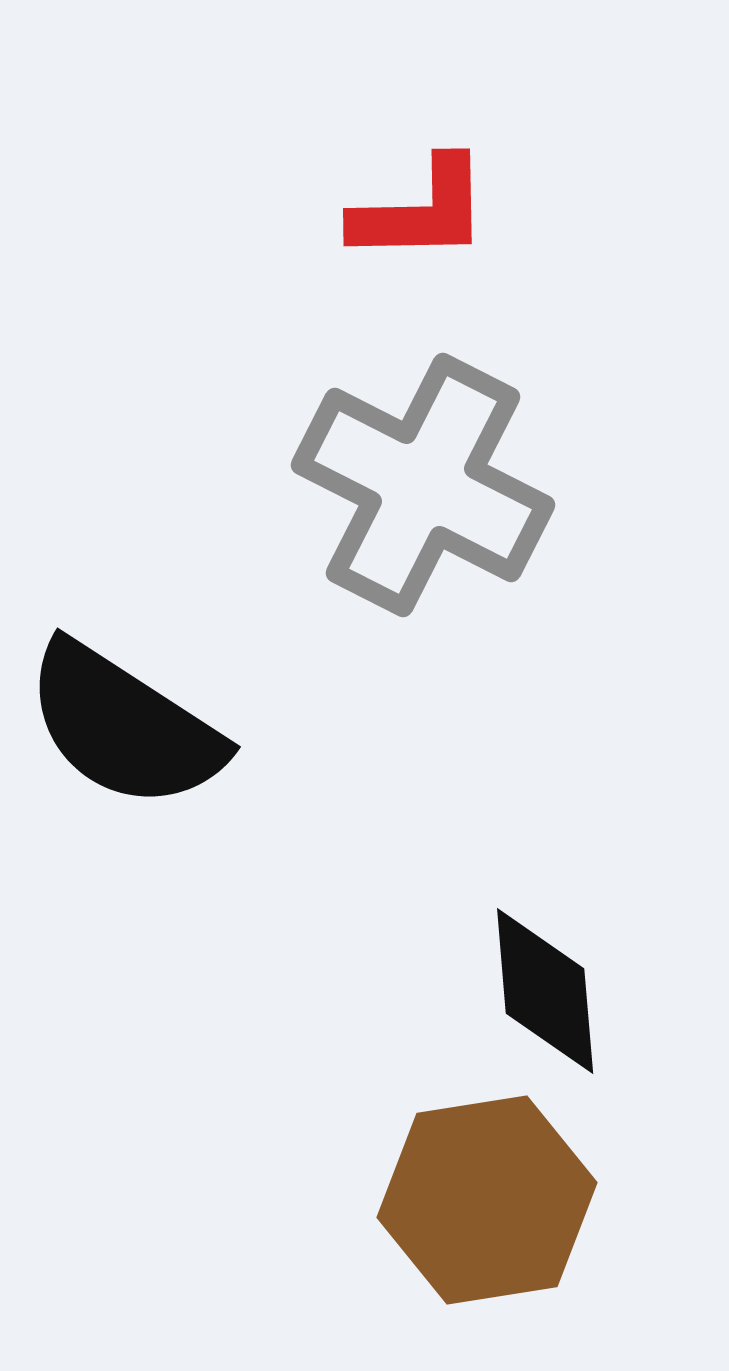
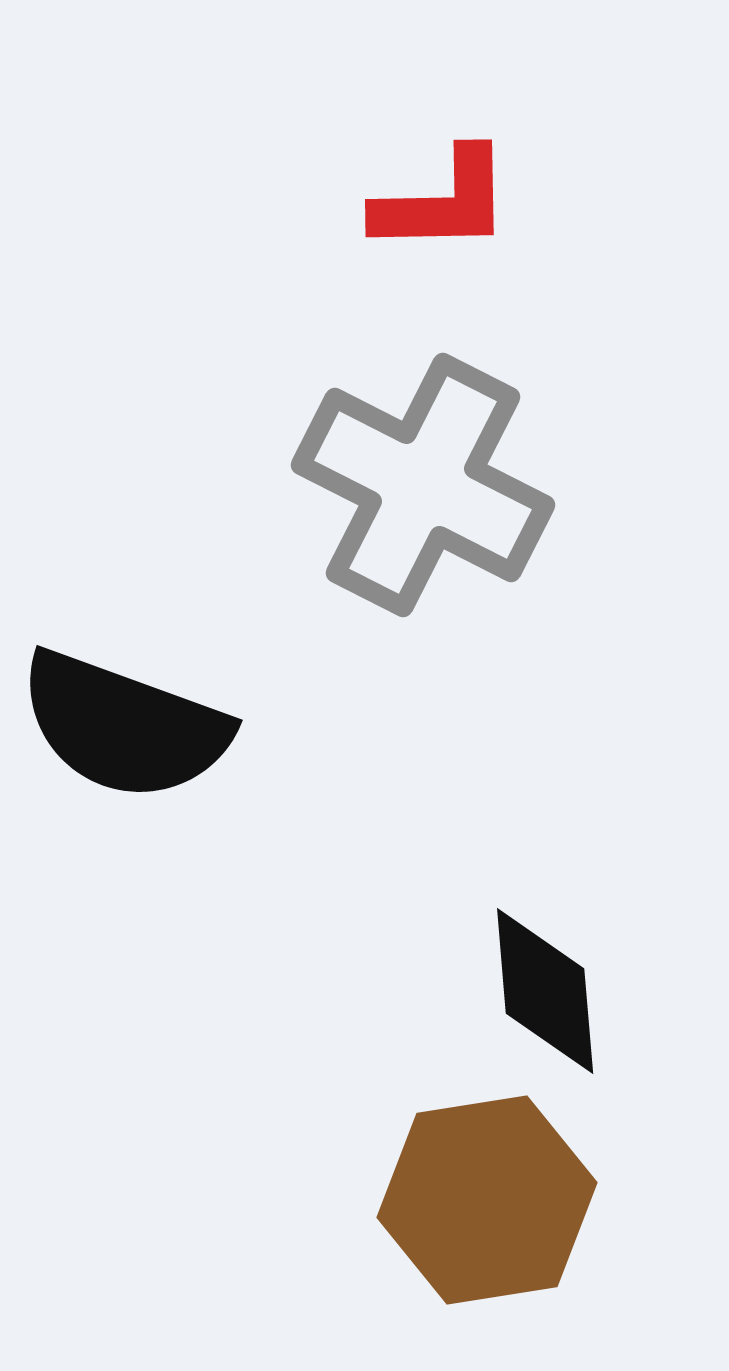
red L-shape: moved 22 px right, 9 px up
black semicircle: rotated 13 degrees counterclockwise
